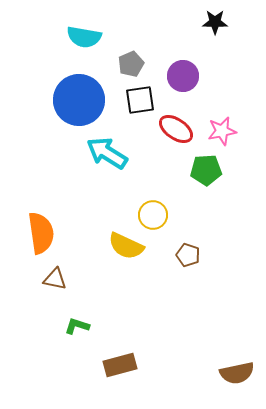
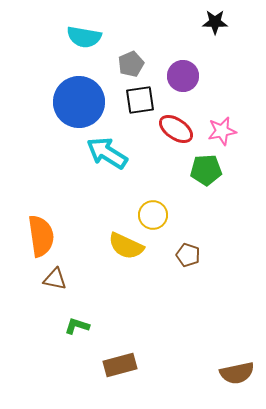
blue circle: moved 2 px down
orange semicircle: moved 3 px down
